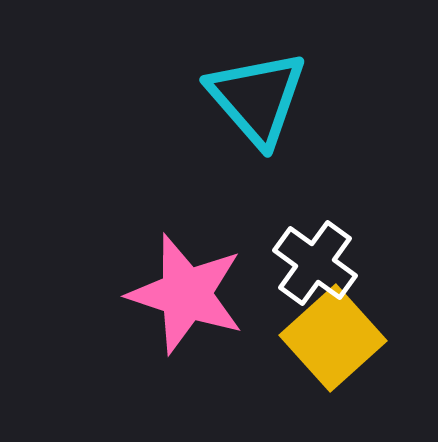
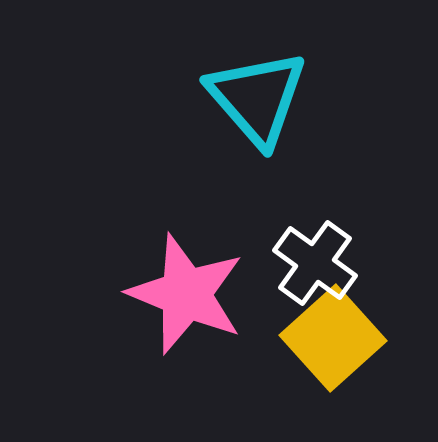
pink star: rotated 4 degrees clockwise
